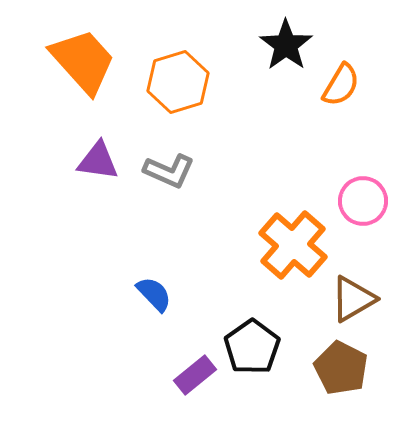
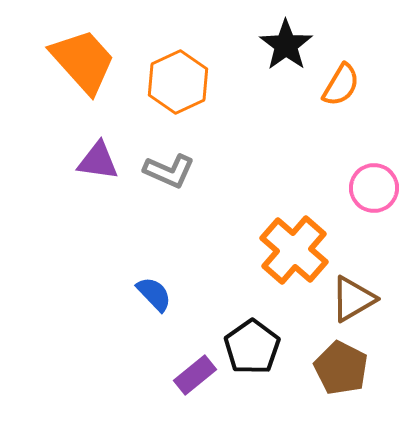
orange hexagon: rotated 8 degrees counterclockwise
pink circle: moved 11 px right, 13 px up
orange cross: moved 1 px right, 5 px down
